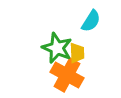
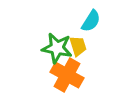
green star: rotated 12 degrees counterclockwise
yellow trapezoid: moved 1 px right, 7 px up; rotated 15 degrees counterclockwise
